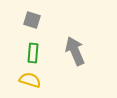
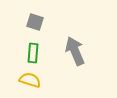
gray square: moved 3 px right, 2 px down
